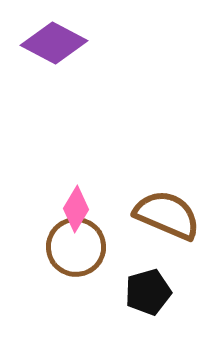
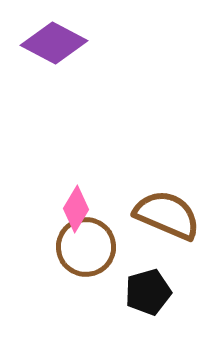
brown circle: moved 10 px right
